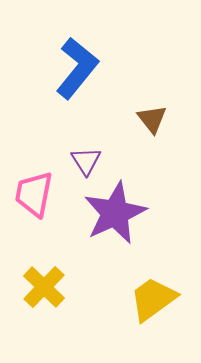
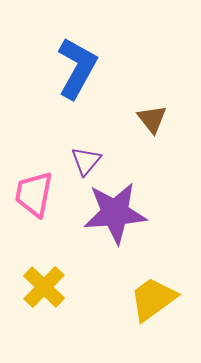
blue L-shape: rotated 10 degrees counterclockwise
purple triangle: rotated 12 degrees clockwise
purple star: rotated 20 degrees clockwise
